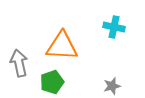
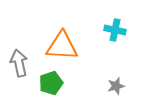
cyan cross: moved 1 px right, 3 px down
green pentagon: moved 1 px left, 1 px down
gray star: moved 4 px right
